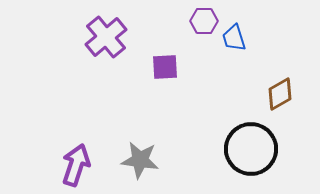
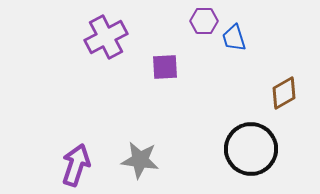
purple cross: rotated 12 degrees clockwise
brown diamond: moved 4 px right, 1 px up
